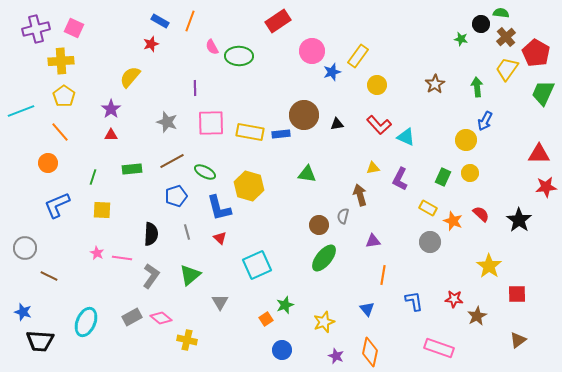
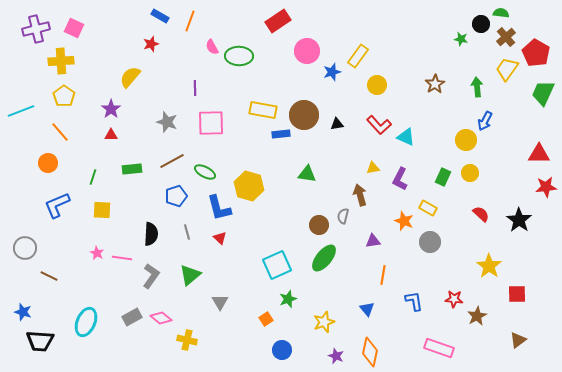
blue rectangle at (160, 21): moved 5 px up
pink circle at (312, 51): moved 5 px left
yellow rectangle at (250, 132): moved 13 px right, 22 px up
orange star at (453, 221): moved 49 px left
cyan square at (257, 265): moved 20 px right
green star at (285, 305): moved 3 px right, 6 px up
